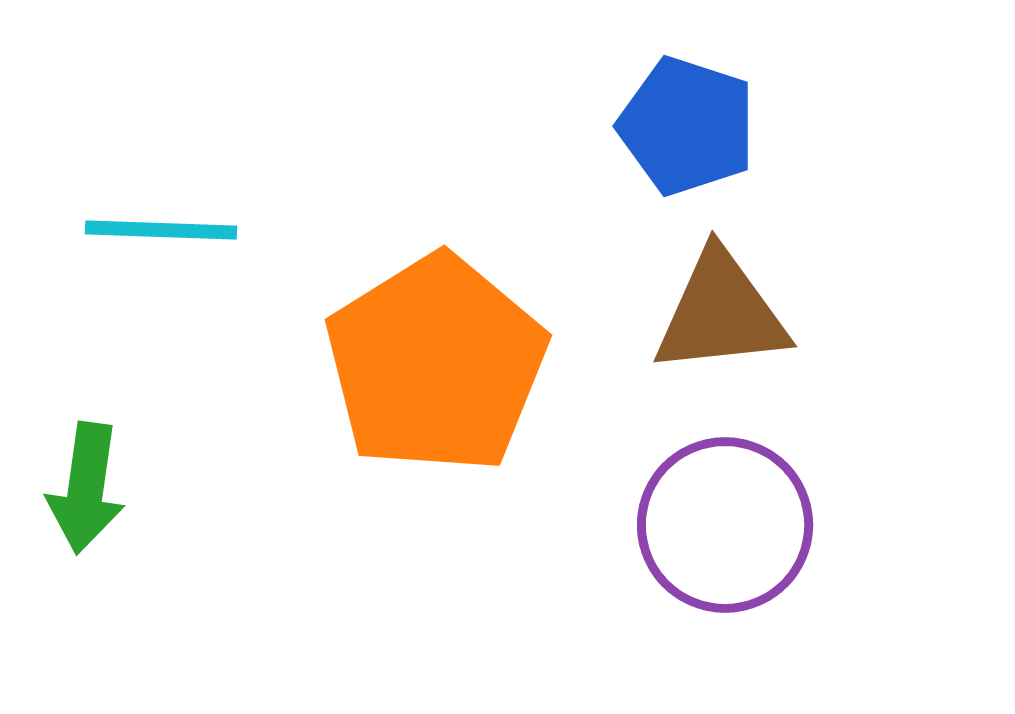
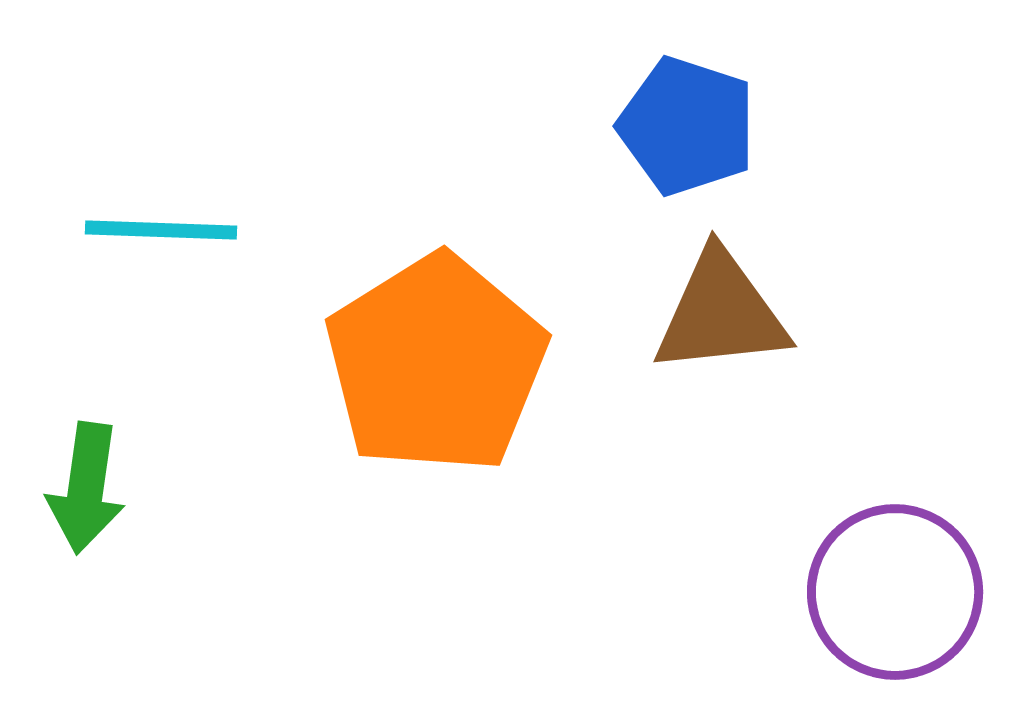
purple circle: moved 170 px right, 67 px down
